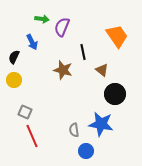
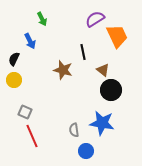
green arrow: rotated 56 degrees clockwise
purple semicircle: moved 33 px right, 8 px up; rotated 36 degrees clockwise
orange trapezoid: rotated 10 degrees clockwise
blue arrow: moved 2 px left, 1 px up
black semicircle: moved 2 px down
brown triangle: moved 1 px right
black circle: moved 4 px left, 4 px up
blue star: moved 1 px right, 1 px up
